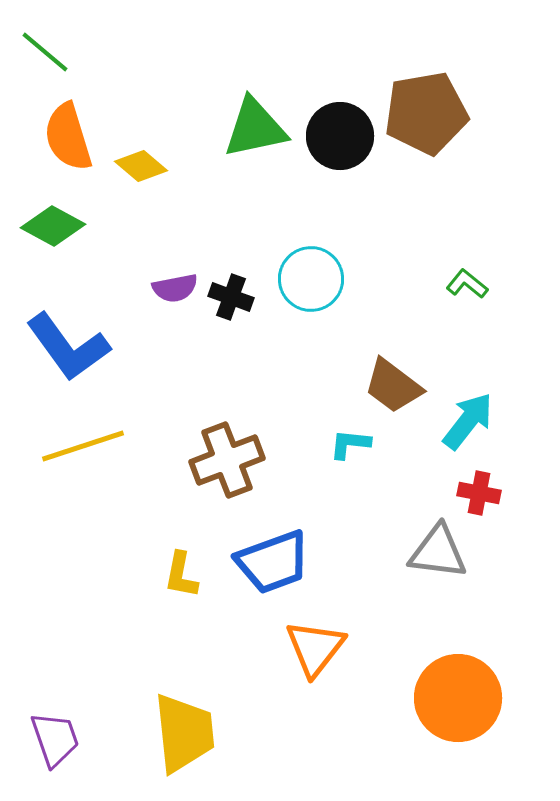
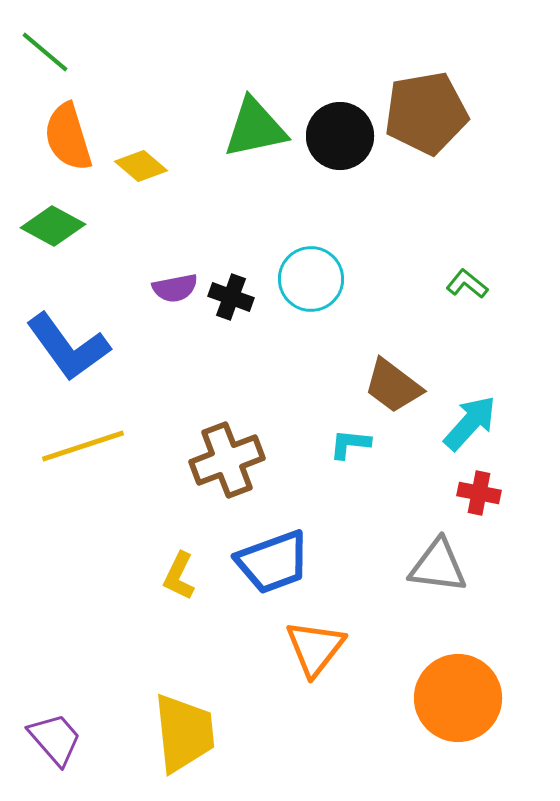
cyan arrow: moved 2 px right, 2 px down; rotated 4 degrees clockwise
gray triangle: moved 14 px down
yellow L-shape: moved 2 px left, 1 px down; rotated 15 degrees clockwise
purple trapezoid: rotated 22 degrees counterclockwise
